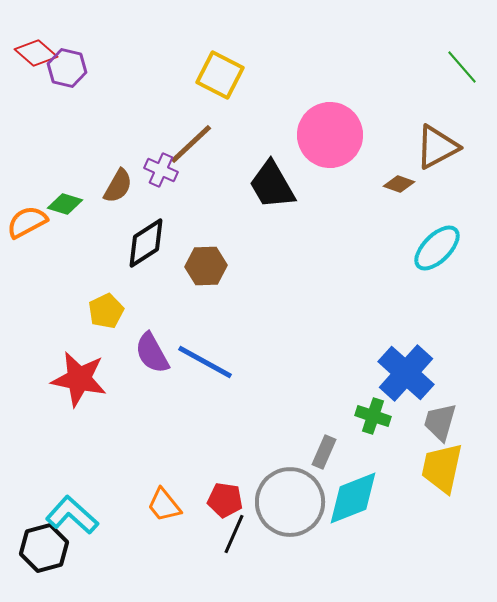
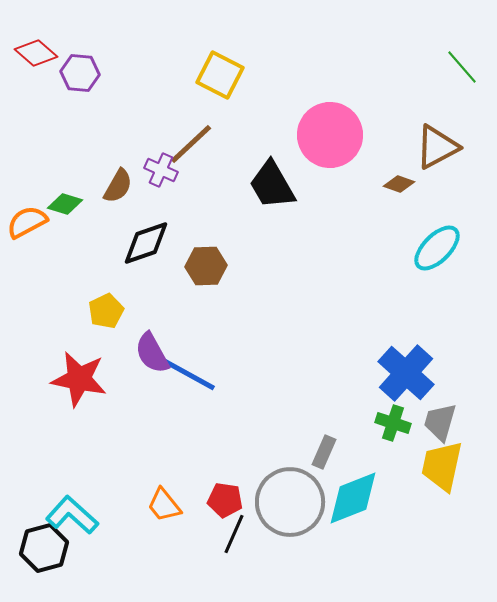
purple hexagon: moved 13 px right, 5 px down; rotated 9 degrees counterclockwise
black diamond: rotated 14 degrees clockwise
blue line: moved 17 px left, 12 px down
green cross: moved 20 px right, 7 px down
yellow trapezoid: moved 2 px up
